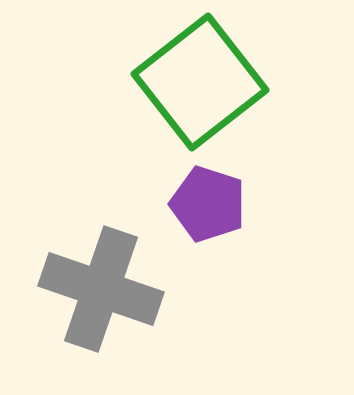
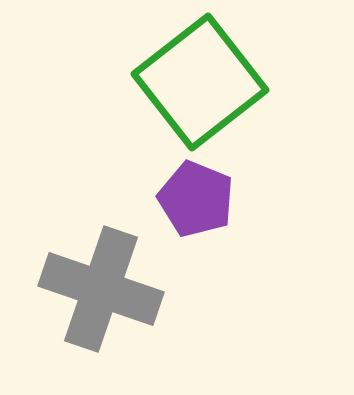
purple pentagon: moved 12 px left, 5 px up; rotated 4 degrees clockwise
